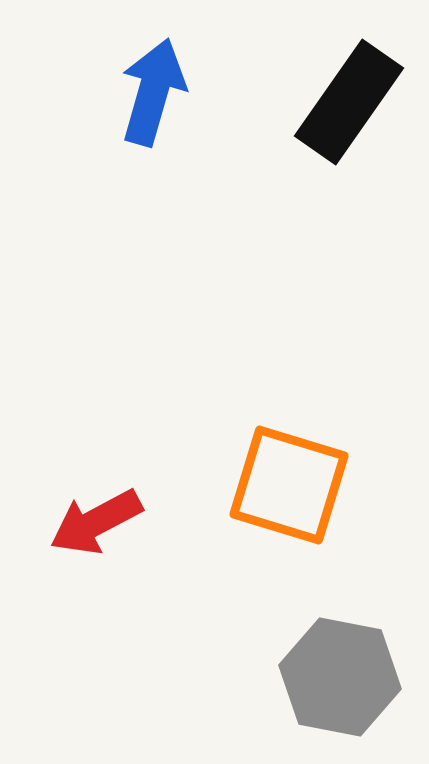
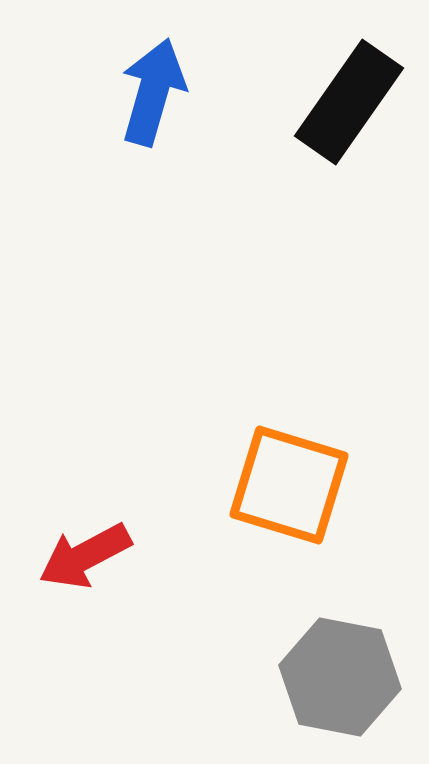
red arrow: moved 11 px left, 34 px down
